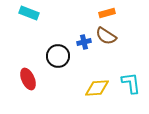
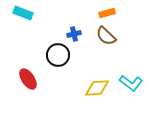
cyan rectangle: moved 6 px left
brown semicircle: rotated 10 degrees clockwise
blue cross: moved 10 px left, 8 px up
black circle: moved 1 px up
red ellipse: rotated 10 degrees counterclockwise
cyan L-shape: rotated 135 degrees clockwise
